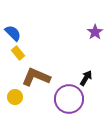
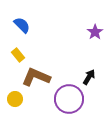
blue semicircle: moved 9 px right, 8 px up
yellow rectangle: moved 2 px down
black arrow: moved 3 px right, 1 px up
yellow circle: moved 2 px down
